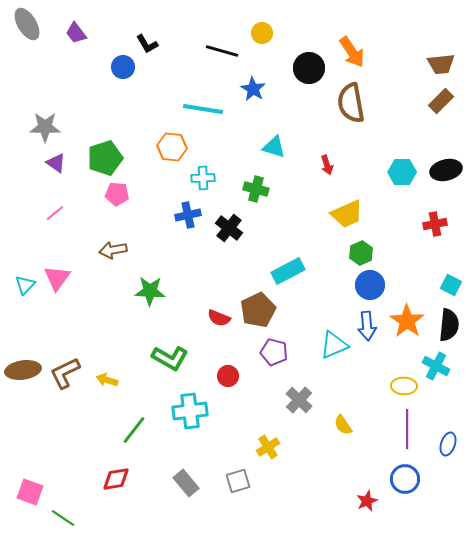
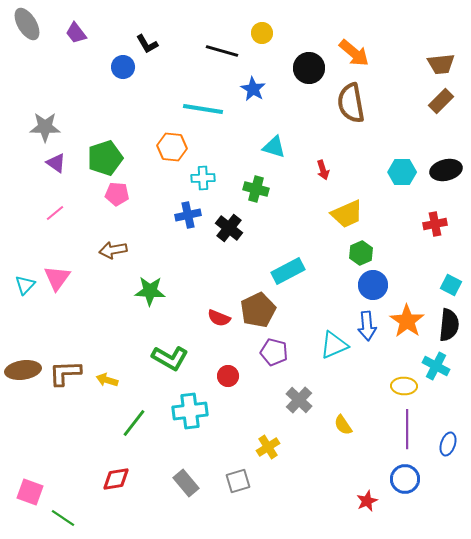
orange arrow at (352, 52): moved 2 px right, 1 px down; rotated 16 degrees counterclockwise
red arrow at (327, 165): moved 4 px left, 5 px down
blue circle at (370, 285): moved 3 px right
brown L-shape at (65, 373): rotated 24 degrees clockwise
green line at (134, 430): moved 7 px up
